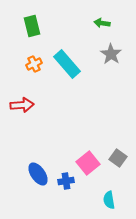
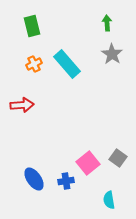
green arrow: moved 5 px right; rotated 77 degrees clockwise
gray star: moved 1 px right
blue ellipse: moved 4 px left, 5 px down
